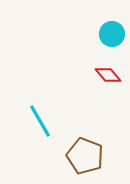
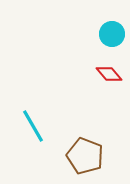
red diamond: moved 1 px right, 1 px up
cyan line: moved 7 px left, 5 px down
